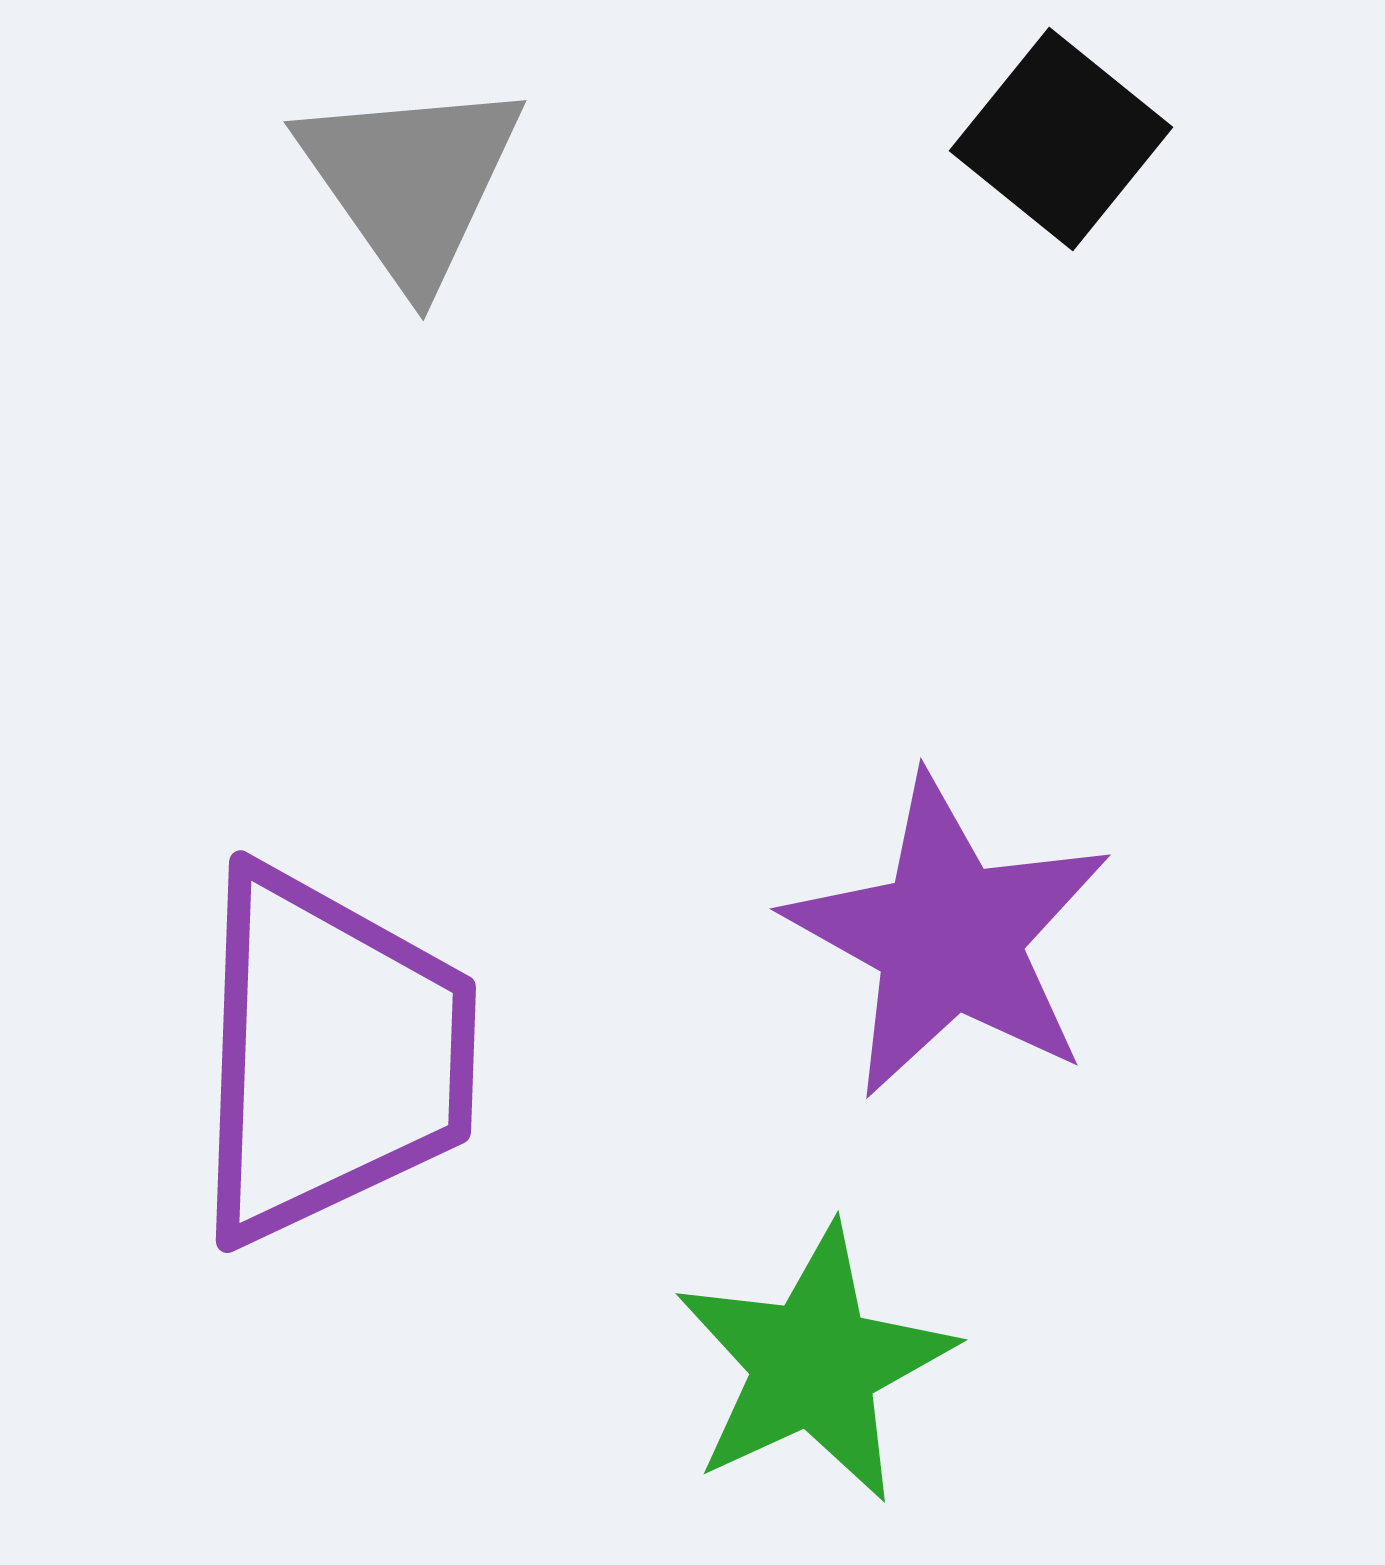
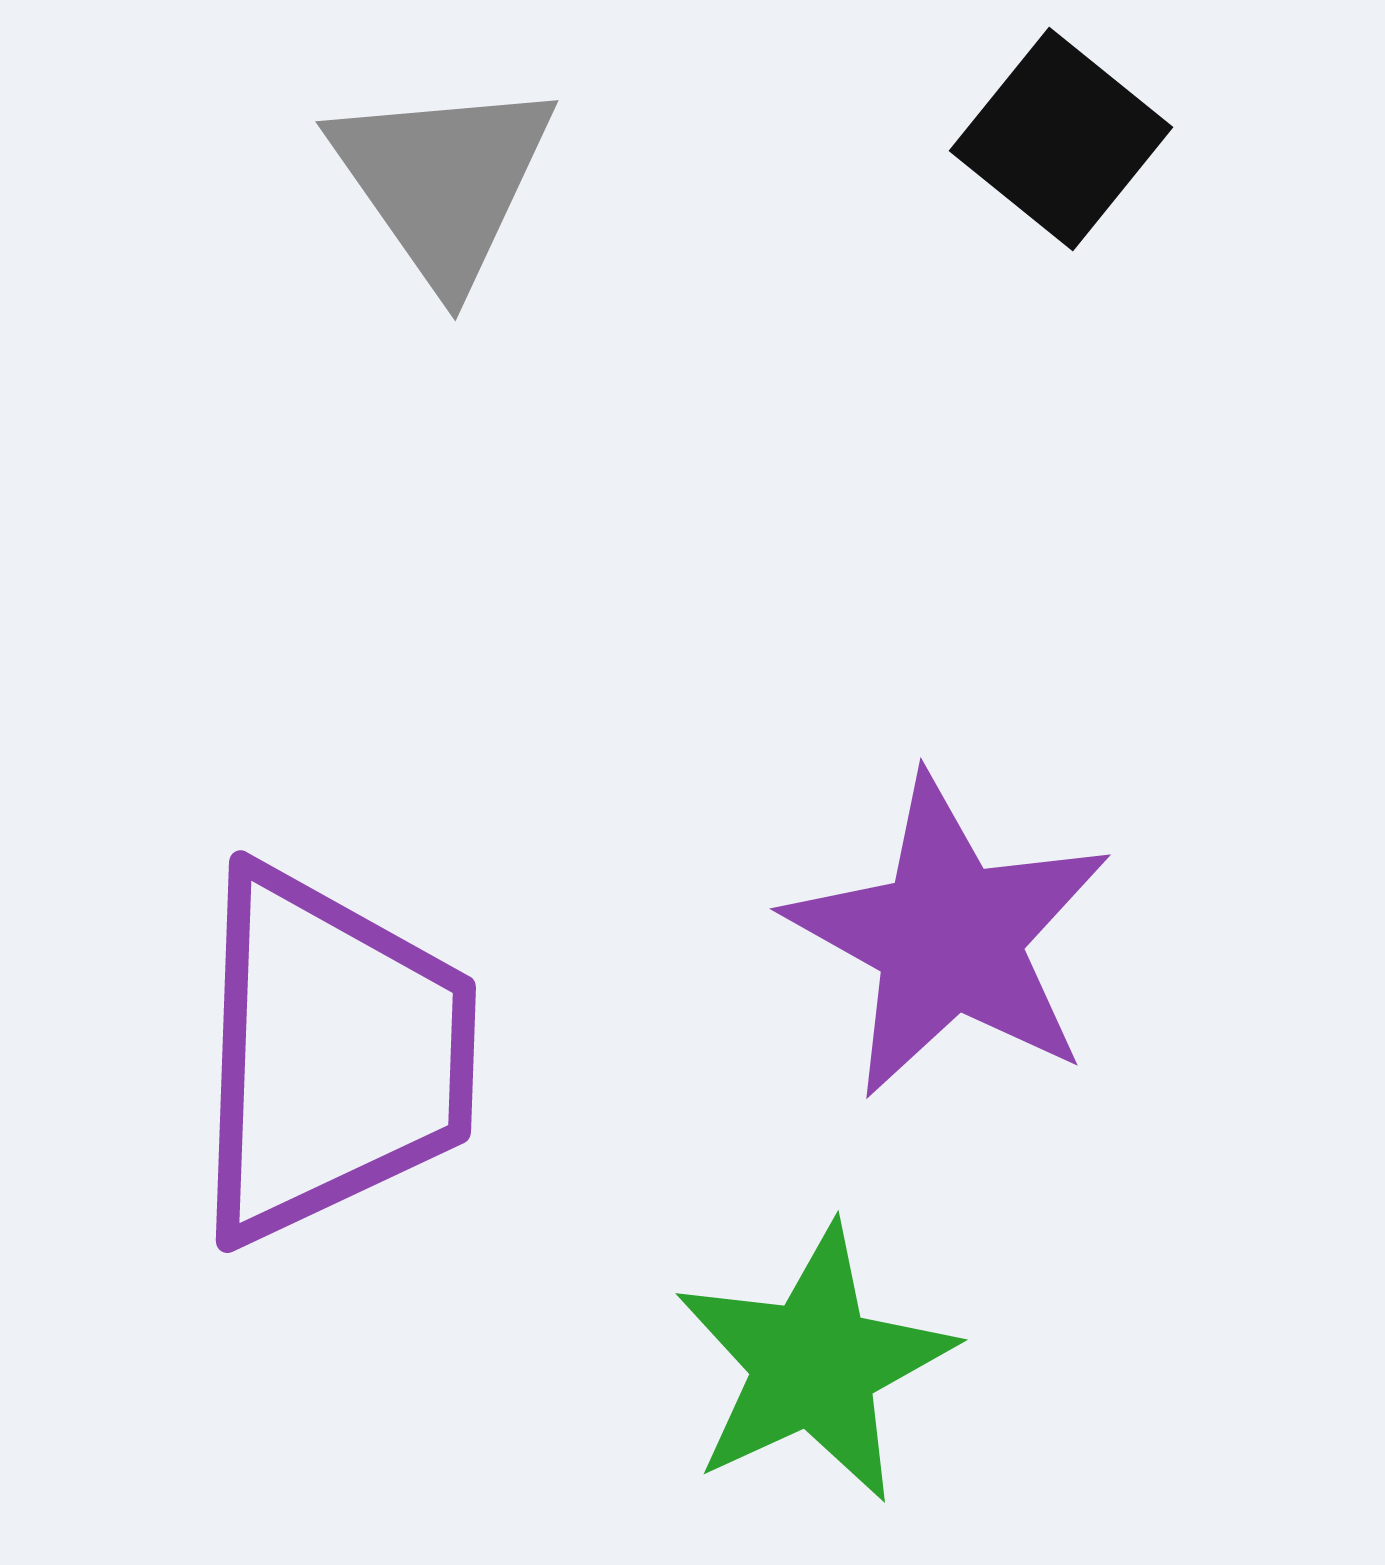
gray triangle: moved 32 px right
